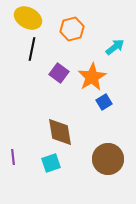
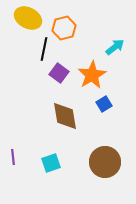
orange hexagon: moved 8 px left, 1 px up
black line: moved 12 px right
orange star: moved 2 px up
blue square: moved 2 px down
brown diamond: moved 5 px right, 16 px up
brown circle: moved 3 px left, 3 px down
